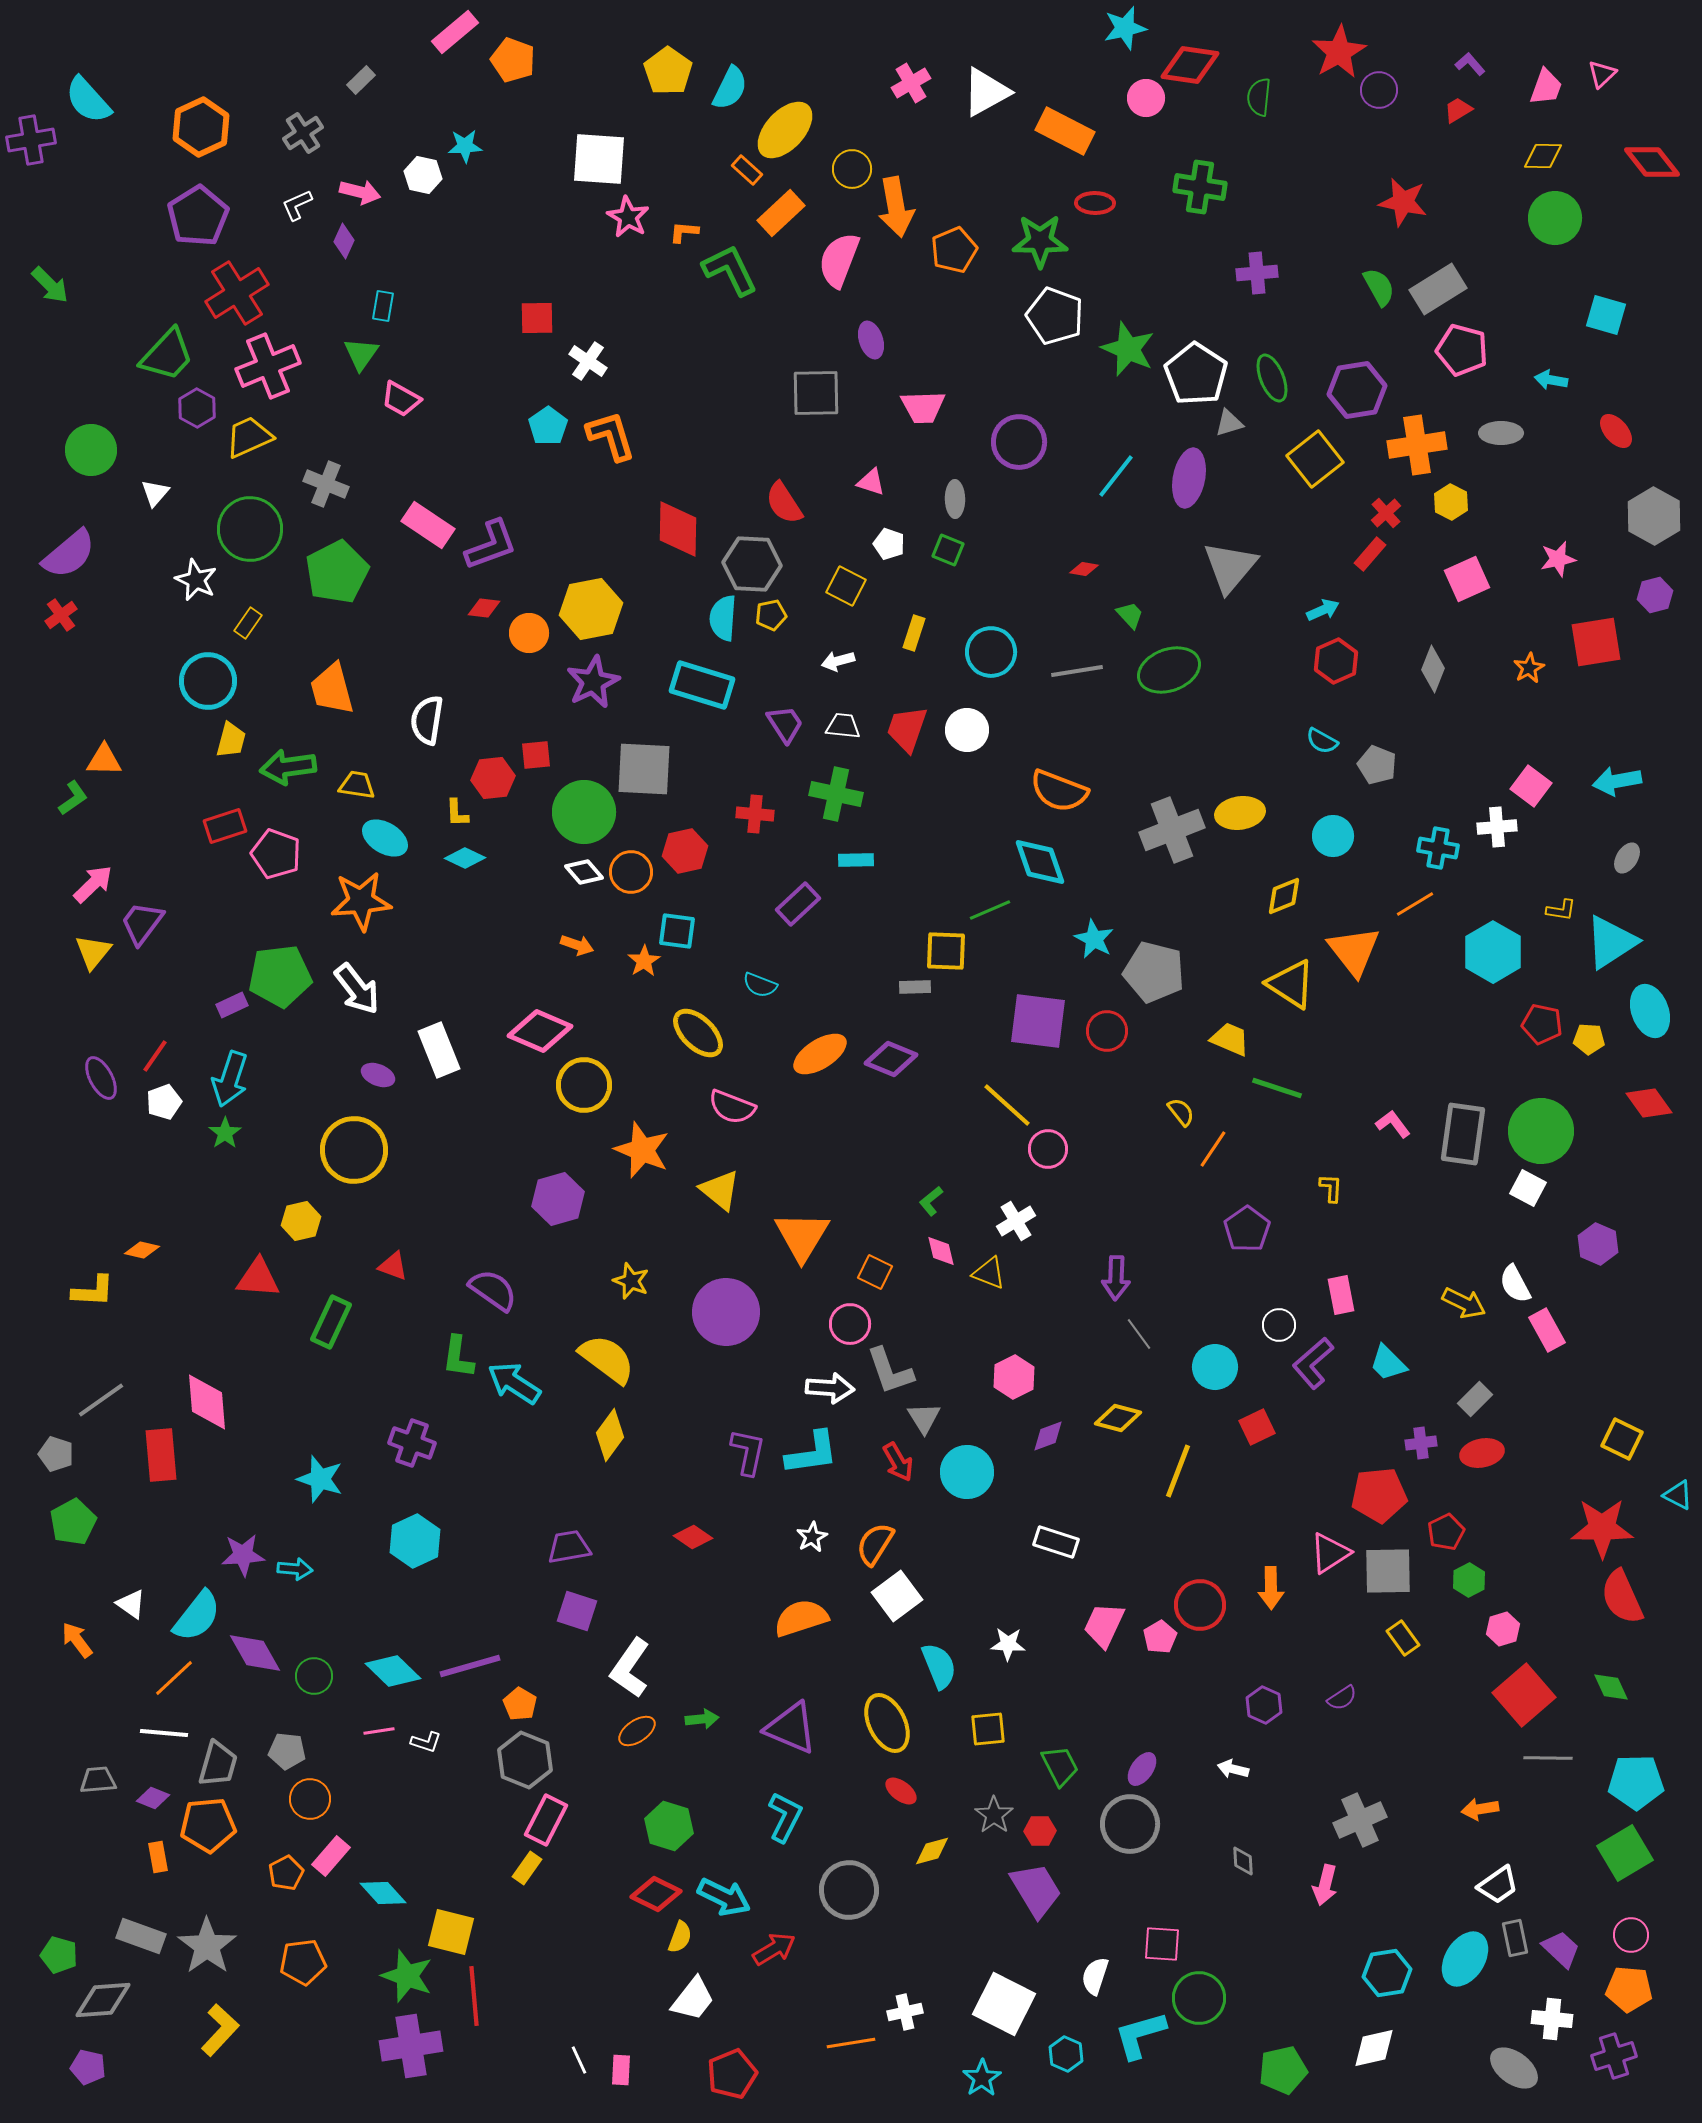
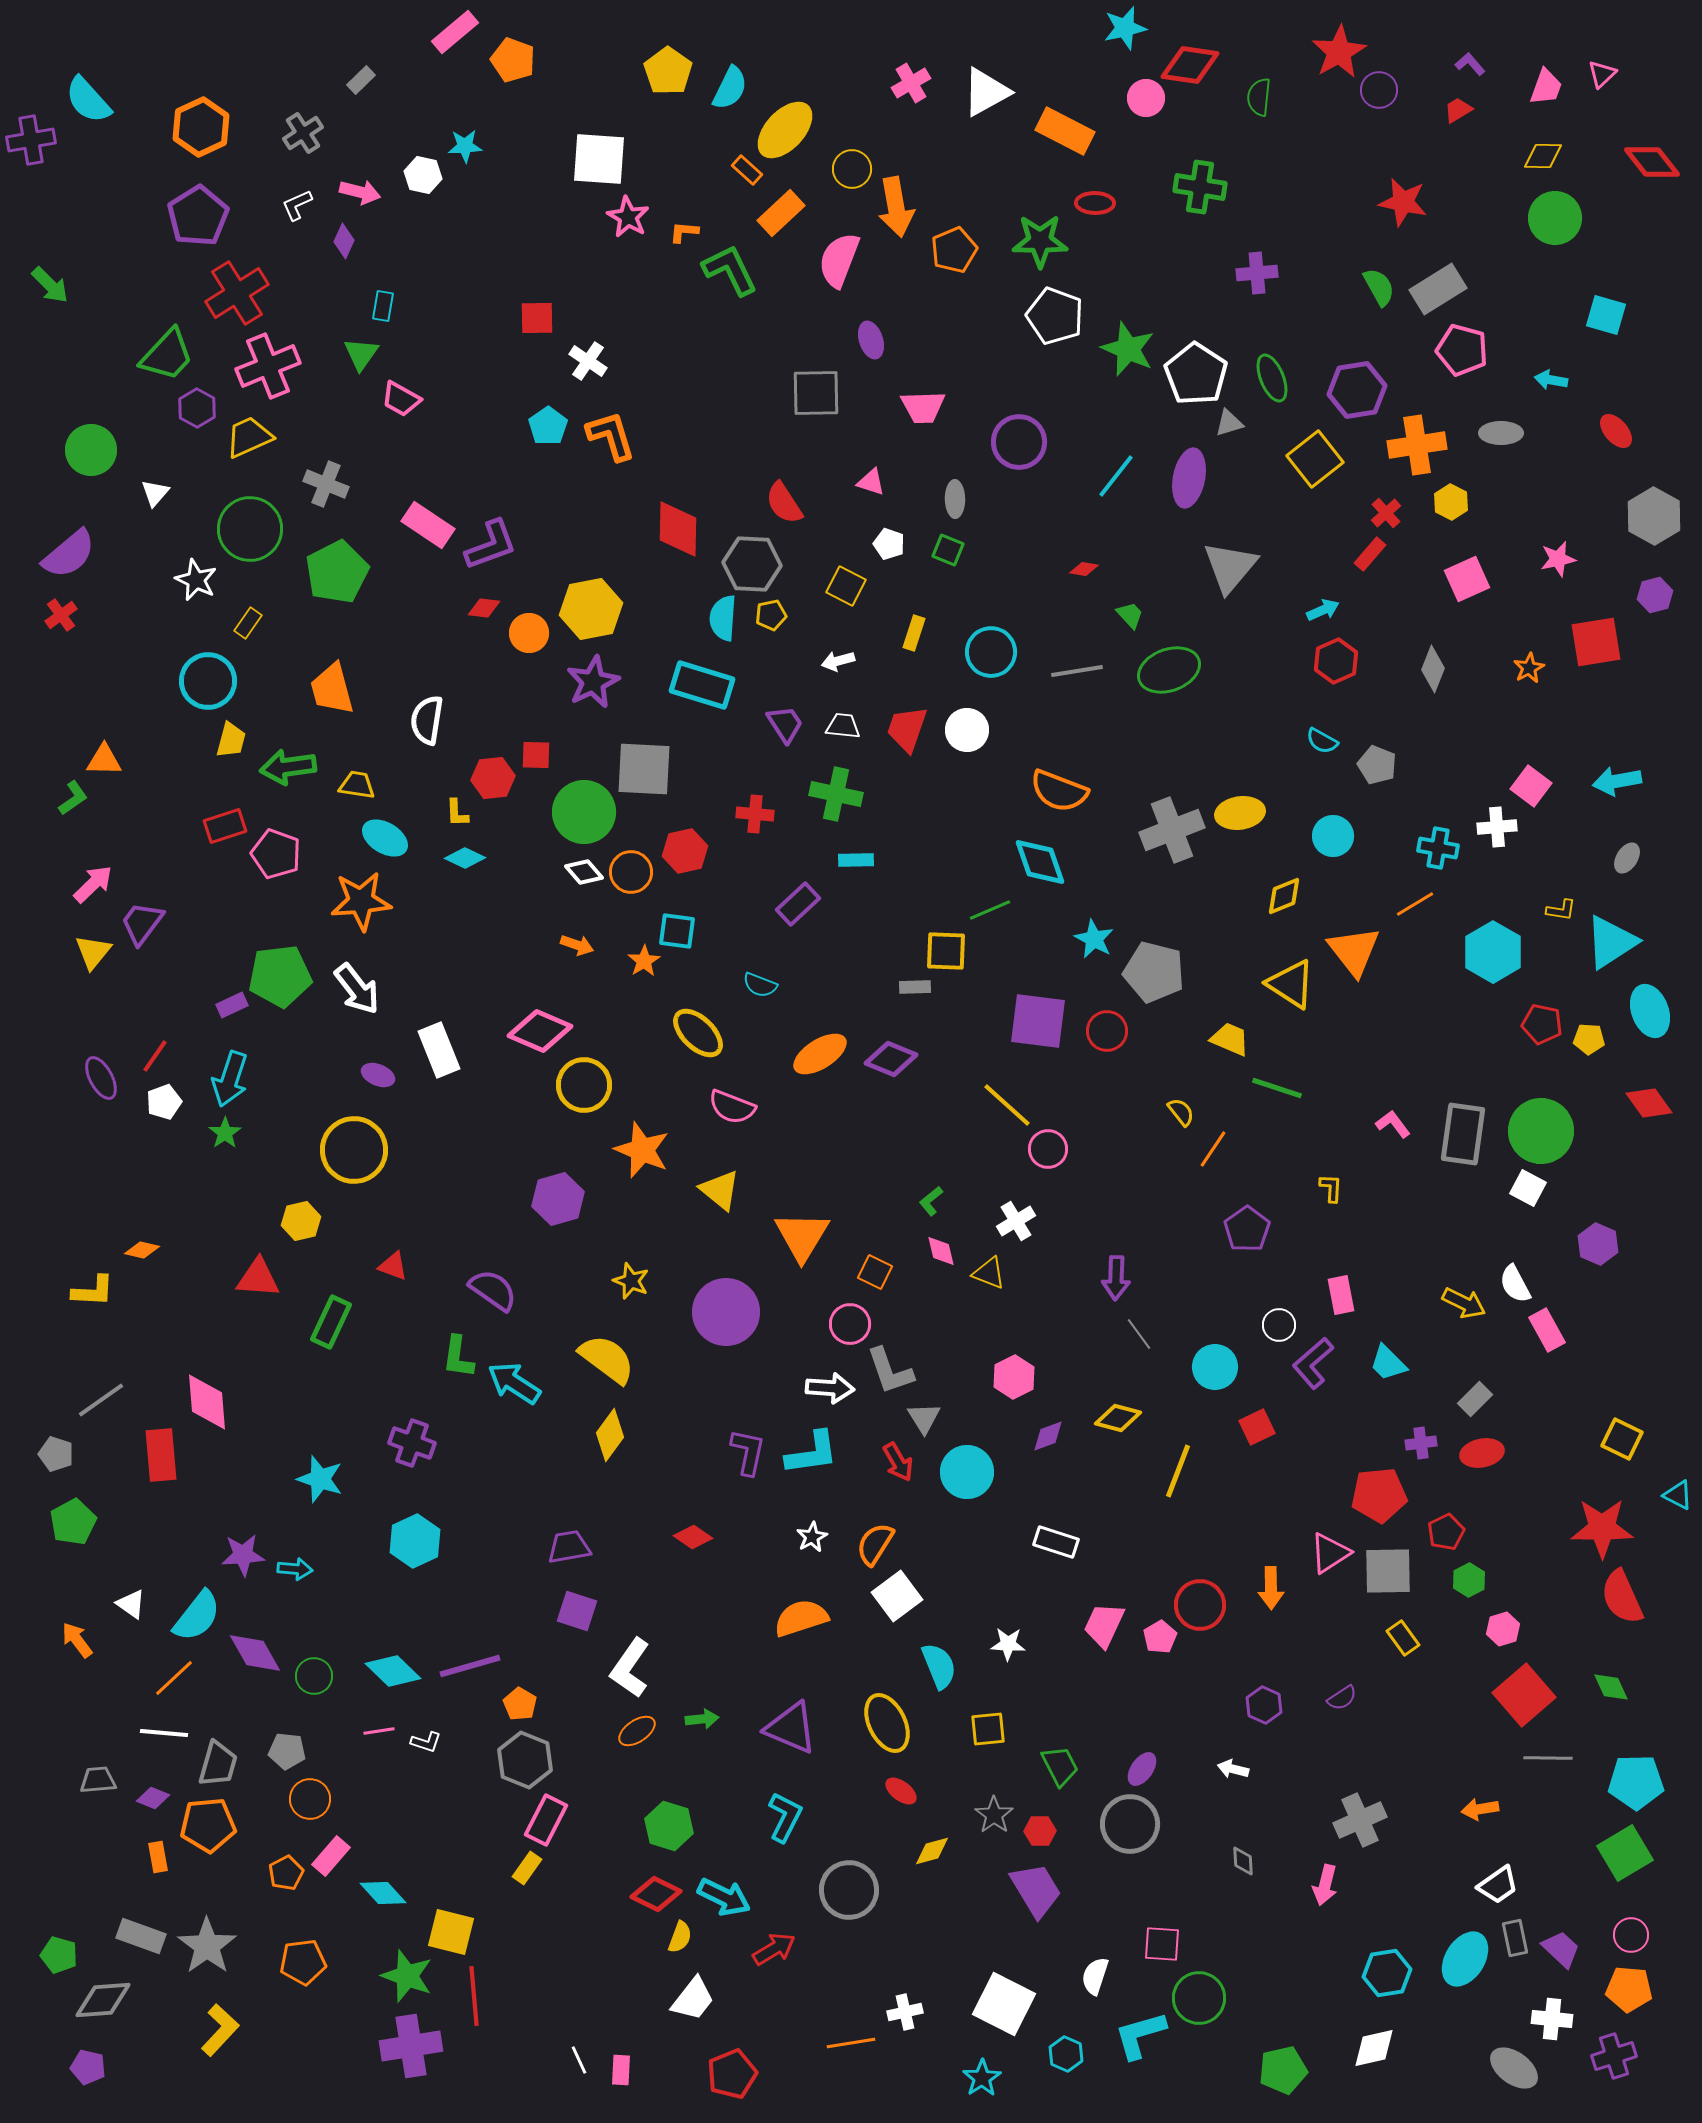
red square at (536, 755): rotated 8 degrees clockwise
